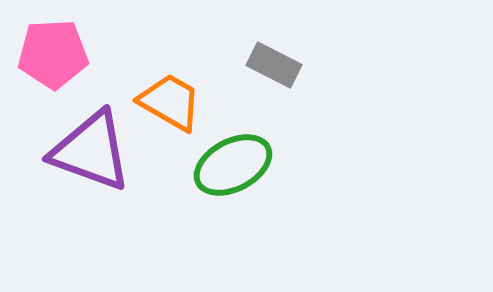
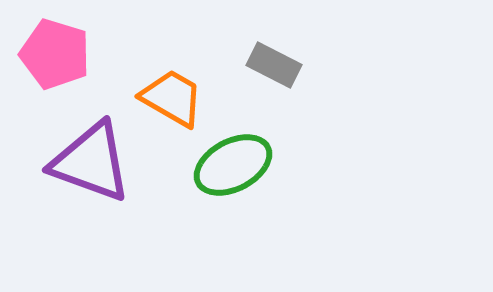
pink pentagon: moved 2 px right; rotated 20 degrees clockwise
orange trapezoid: moved 2 px right, 4 px up
purple triangle: moved 11 px down
